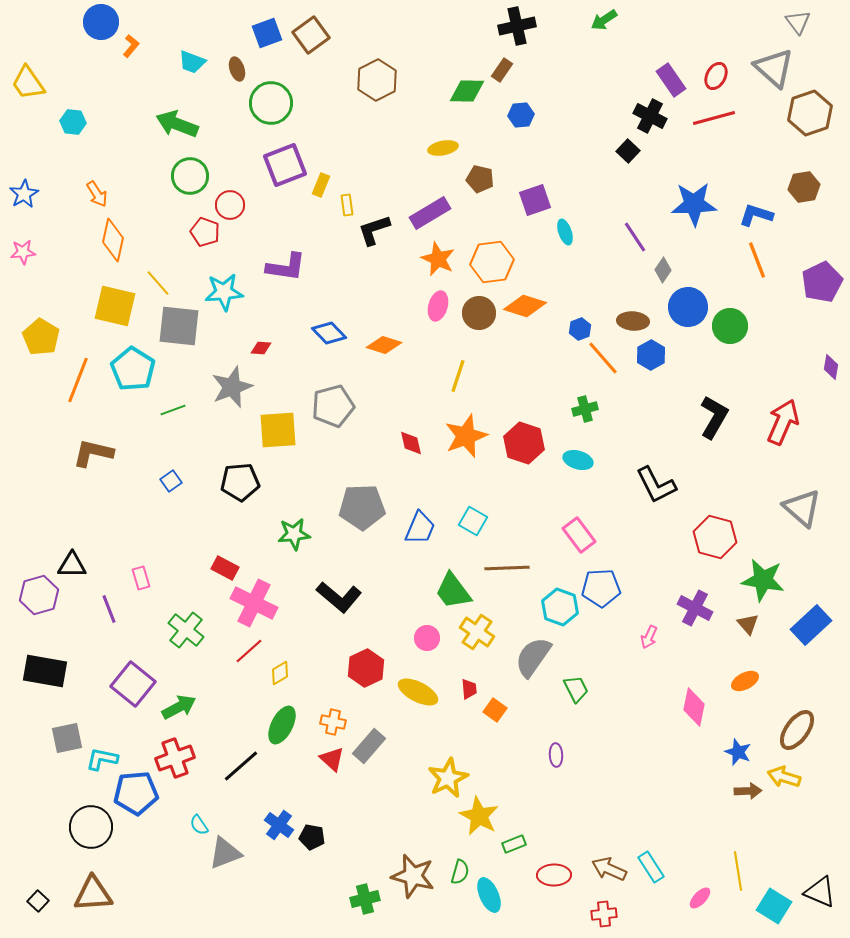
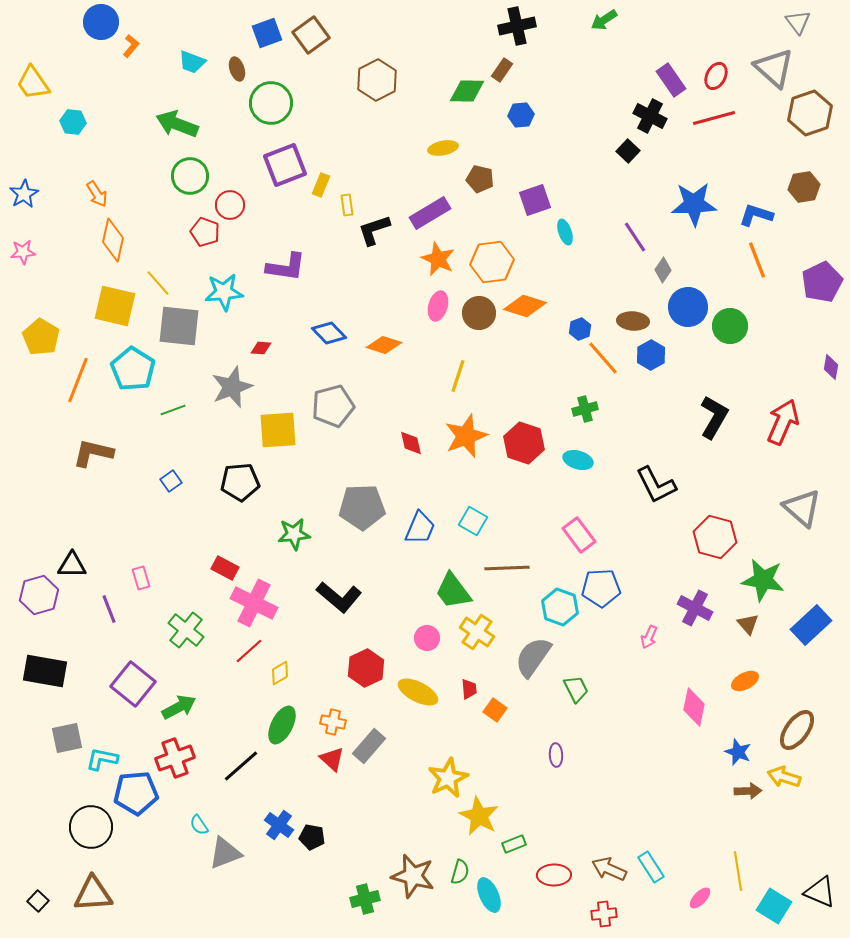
yellow trapezoid at (28, 83): moved 5 px right
